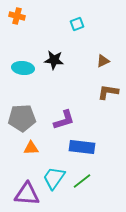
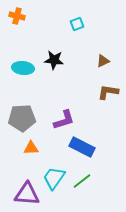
blue rectangle: rotated 20 degrees clockwise
